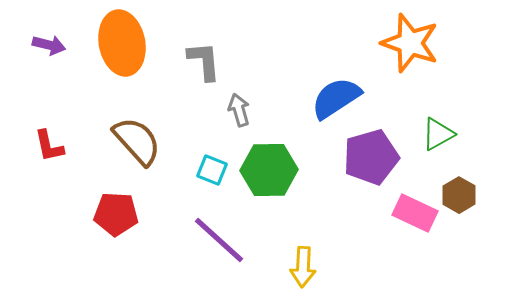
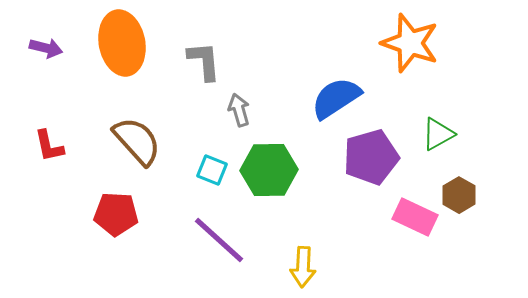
purple arrow: moved 3 px left, 3 px down
pink rectangle: moved 4 px down
